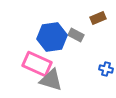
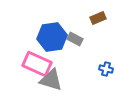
gray rectangle: moved 1 px left, 4 px down
